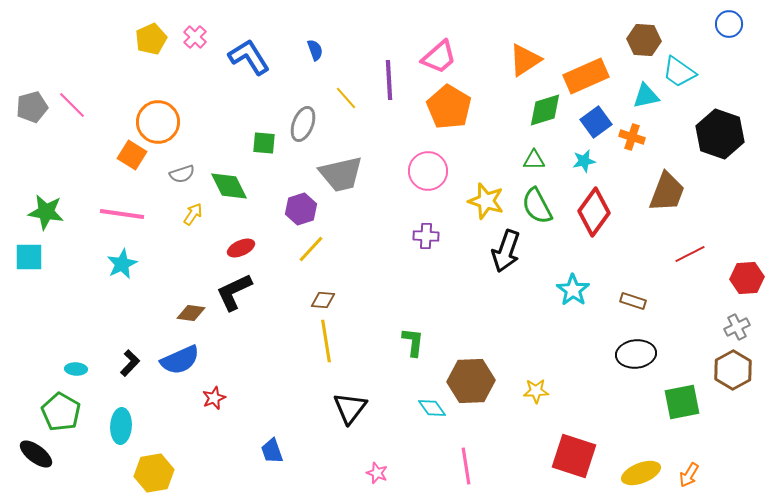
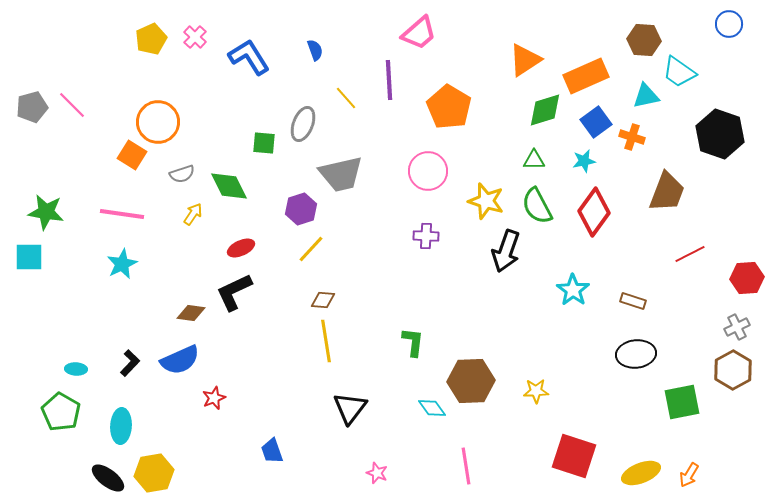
pink trapezoid at (439, 57): moved 20 px left, 24 px up
black ellipse at (36, 454): moved 72 px right, 24 px down
